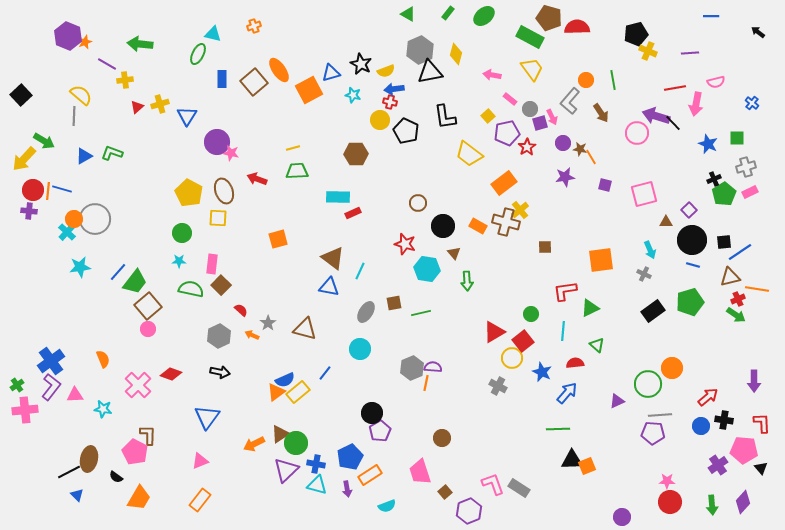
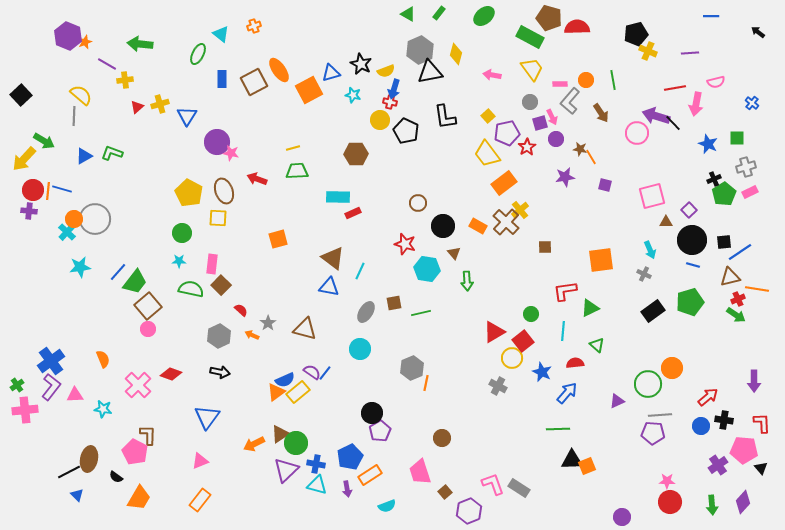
green rectangle at (448, 13): moved 9 px left
cyan triangle at (213, 34): moved 8 px right; rotated 24 degrees clockwise
brown square at (254, 82): rotated 12 degrees clockwise
blue arrow at (394, 89): rotated 66 degrees counterclockwise
pink rectangle at (510, 99): moved 50 px right, 15 px up; rotated 40 degrees counterclockwise
gray circle at (530, 109): moved 7 px up
purple circle at (563, 143): moved 7 px left, 4 px up
yellow trapezoid at (469, 154): moved 18 px right; rotated 16 degrees clockwise
pink square at (644, 194): moved 8 px right, 2 px down
brown cross at (506, 222): rotated 28 degrees clockwise
purple semicircle at (433, 367): moved 121 px left, 5 px down; rotated 30 degrees clockwise
